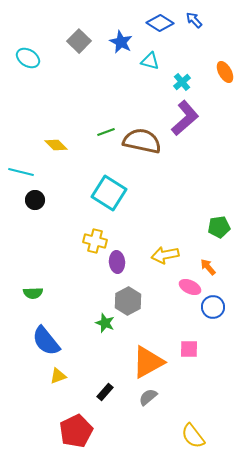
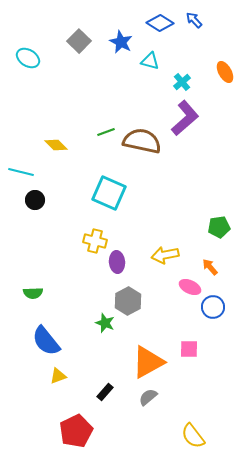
cyan square: rotated 8 degrees counterclockwise
orange arrow: moved 2 px right
